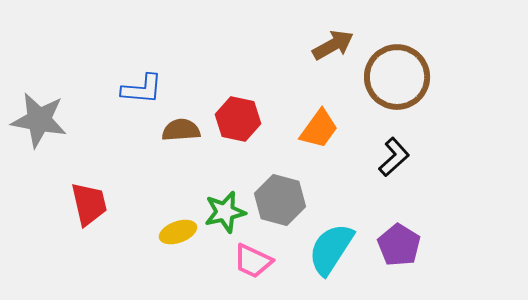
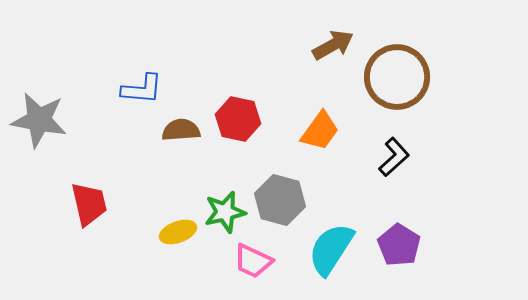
orange trapezoid: moved 1 px right, 2 px down
